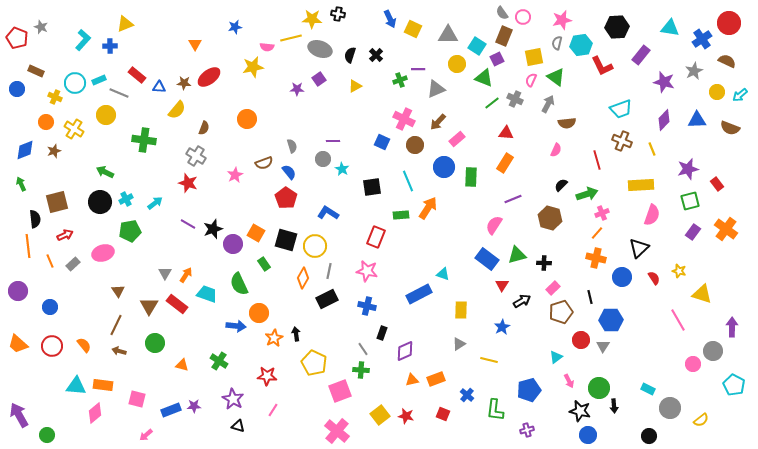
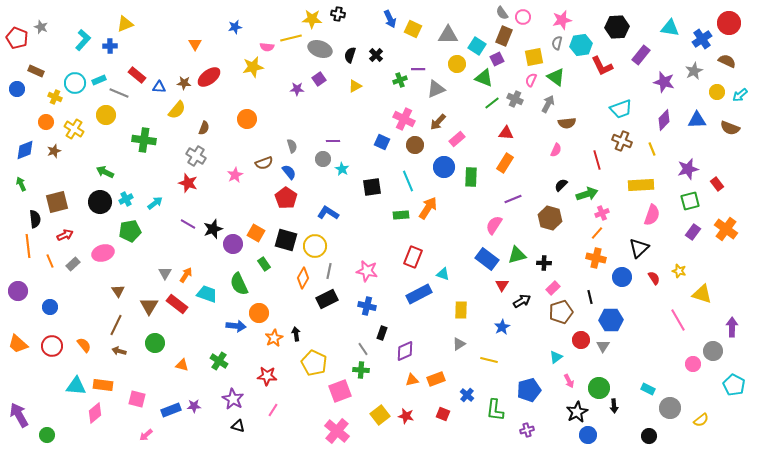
red rectangle at (376, 237): moved 37 px right, 20 px down
black star at (580, 411): moved 3 px left, 1 px down; rotated 30 degrees clockwise
